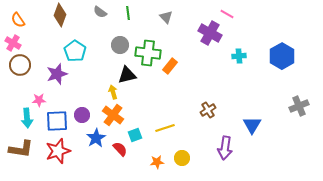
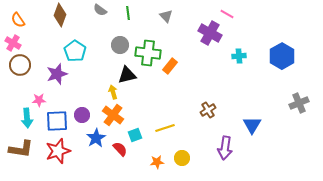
gray semicircle: moved 2 px up
gray triangle: moved 1 px up
gray cross: moved 3 px up
